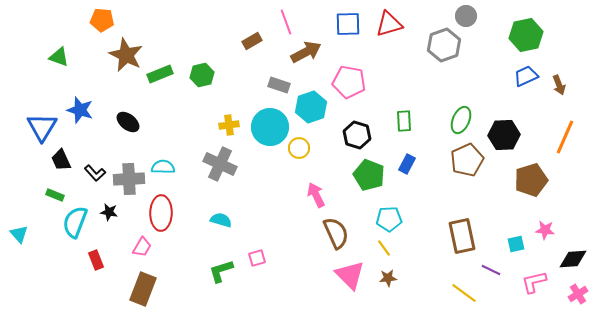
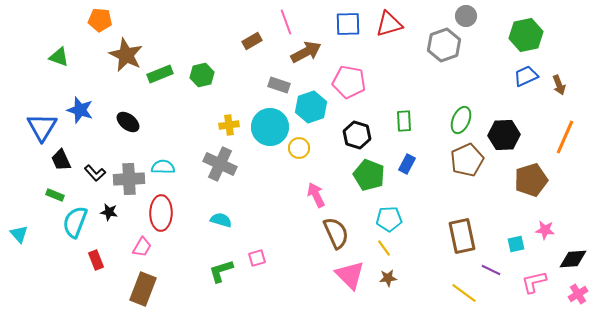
orange pentagon at (102, 20): moved 2 px left
